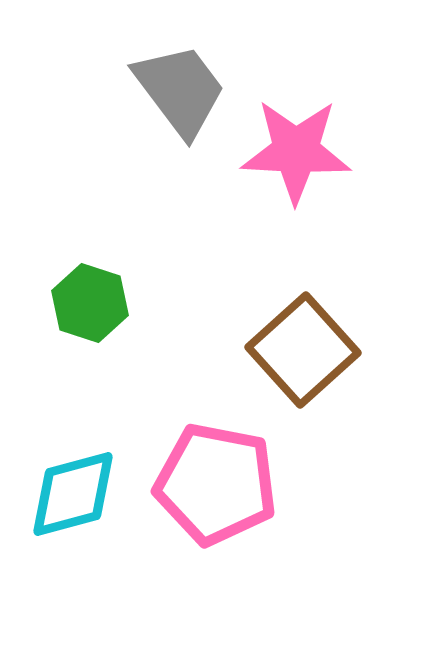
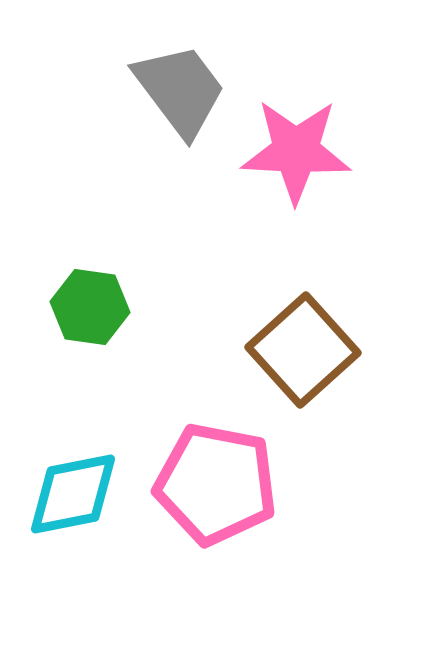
green hexagon: moved 4 px down; rotated 10 degrees counterclockwise
cyan diamond: rotated 4 degrees clockwise
